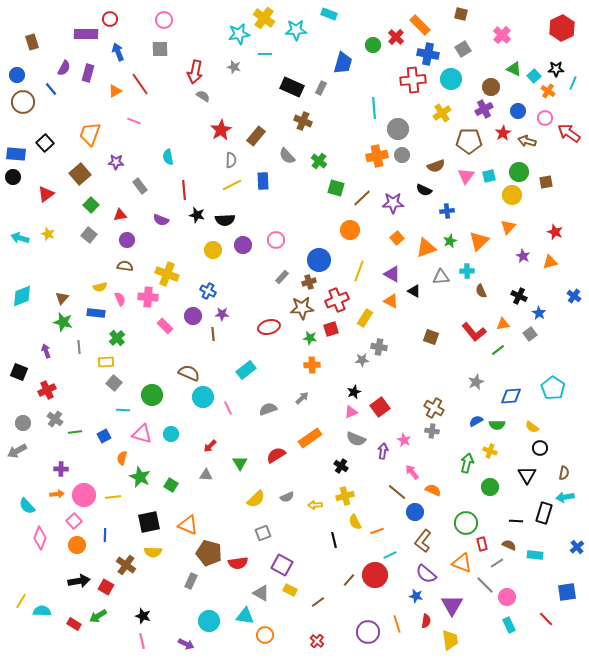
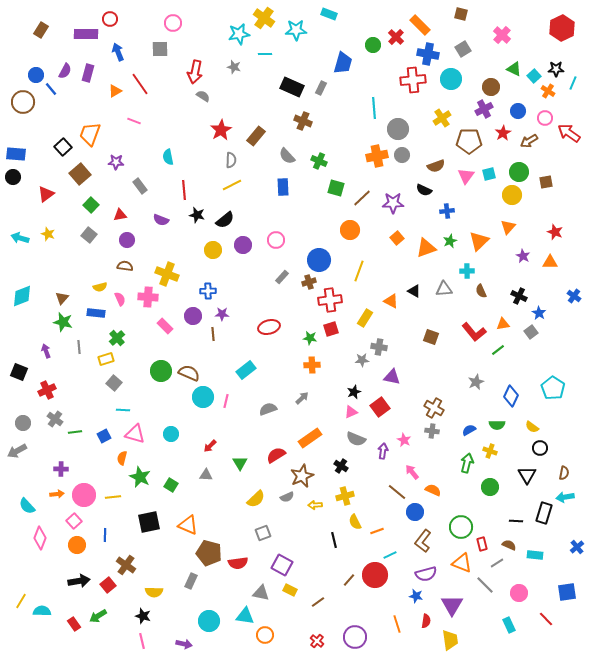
pink circle at (164, 20): moved 9 px right, 3 px down
brown rectangle at (32, 42): moved 9 px right, 12 px up; rotated 49 degrees clockwise
purple semicircle at (64, 68): moved 1 px right, 3 px down
blue circle at (17, 75): moved 19 px right
yellow cross at (442, 113): moved 5 px down
brown arrow at (527, 141): moved 2 px right; rotated 48 degrees counterclockwise
black square at (45, 143): moved 18 px right, 4 px down
green cross at (319, 161): rotated 14 degrees counterclockwise
cyan square at (489, 176): moved 2 px up
blue rectangle at (263, 181): moved 20 px right, 6 px down
black semicircle at (225, 220): rotated 36 degrees counterclockwise
orange triangle at (550, 262): rotated 14 degrees clockwise
purple triangle at (392, 274): moved 103 px down; rotated 18 degrees counterclockwise
gray triangle at (441, 277): moved 3 px right, 12 px down
blue cross at (208, 291): rotated 28 degrees counterclockwise
red cross at (337, 300): moved 7 px left; rotated 15 degrees clockwise
brown star at (302, 308): moved 168 px down; rotated 20 degrees counterclockwise
gray square at (530, 334): moved 1 px right, 2 px up
yellow rectangle at (106, 362): moved 3 px up; rotated 14 degrees counterclockwise
green circle at (152, 395): moved 9 px right, 24 px up
blue diamond at (511, 396): rotated 60 degrees counterclockwise
pink line at (228, 408): moved 2 px left, 7 px up; rotated 40 degrees clockwise
blue semicircle at (476, 421): moved 7 px left, 9 px down
pink triangle at (142, 434): moved 7 px left
green circle at (466, 523): moved 5 px left, 4 px down
yellow semicircle at (153, 552): moved 1 px right, 40 px down
purple semicircle at (426, 574): rotated 55 degrees counterclockwise
red square at (106, 587): moved 2 px right, 2 px up; rotated 21 degrees clockwise
gray triangle at (261, 593): rotated 18 degrees counterclockwise
pink circle at (507, 597): moved 12 px right, 4 px up
red rectangle at (74, 624): rotated 24 degrees clockwise
purple circle at (368, 632): moved 13 px left, 5 px down
purple arrow at (186, 644): moved 2 px left; rotated 14 degrees counterclockwise
